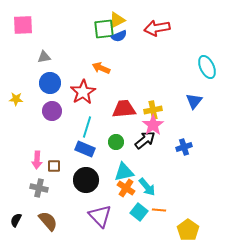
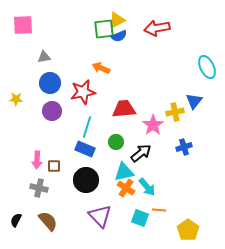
red star: rotated 20 degrees clockwise
yellow cross: moved 22 px right, 2 px down
black arrow: moved 4 px left, 13 px down
cyan square: moved 1 px right, 6 px down; rotated 18 degrees counterclockwise
